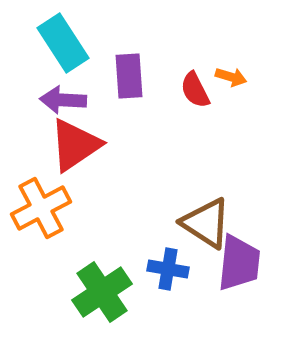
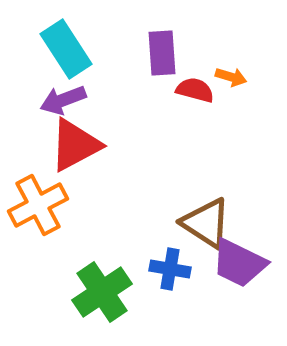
cyan rectangle: moved 3 px right, 6 px down
purple rectangle: moved 33 px right, 23 px up
red semicircle: rotated 132 degrees clockwise
purple arrow: rotated 24 degrees counterclockwise
red triangle: rotated 6 degrees clockwise
orange cross: moved 3 px left, 3 px up
purple trapezoid: rotated 110 degrees clockwise
blue cross: moved 2 px right
